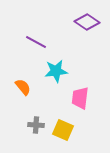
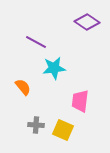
cyan star: moved 2 px left, 3 px up
pink trapezoid: moved 3 px down
